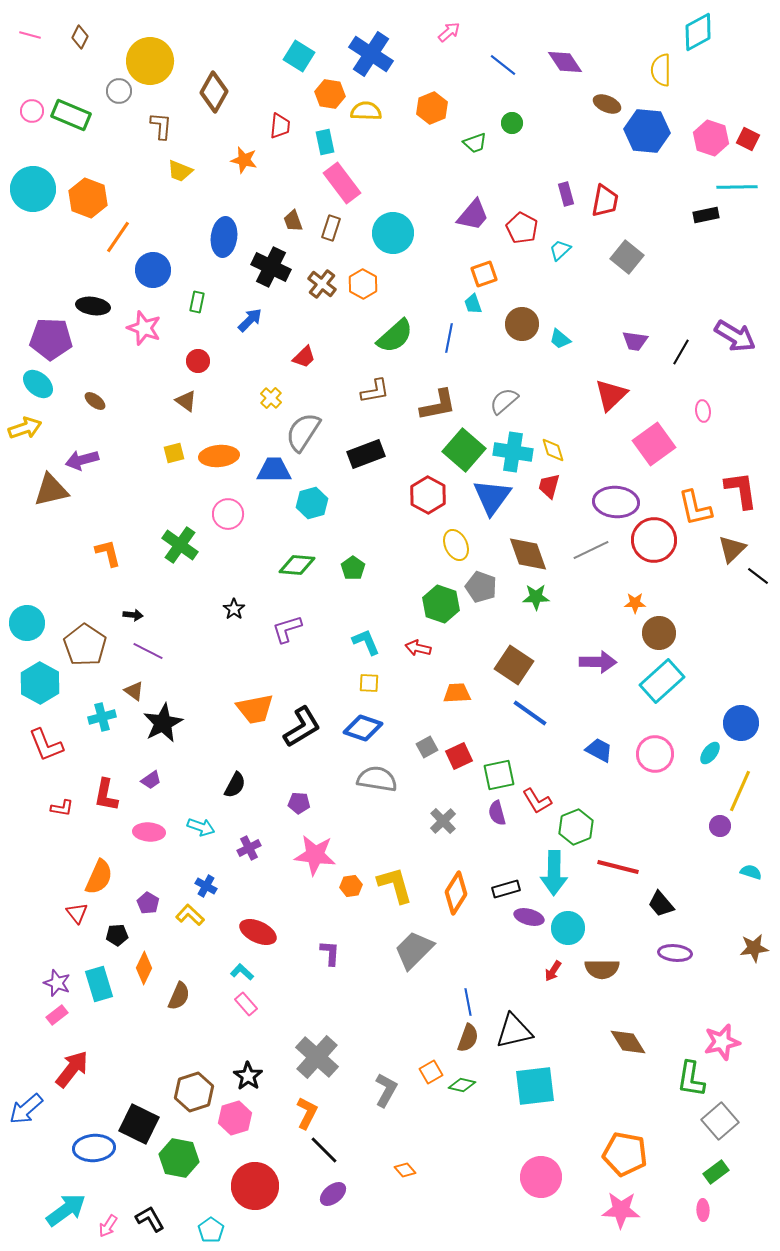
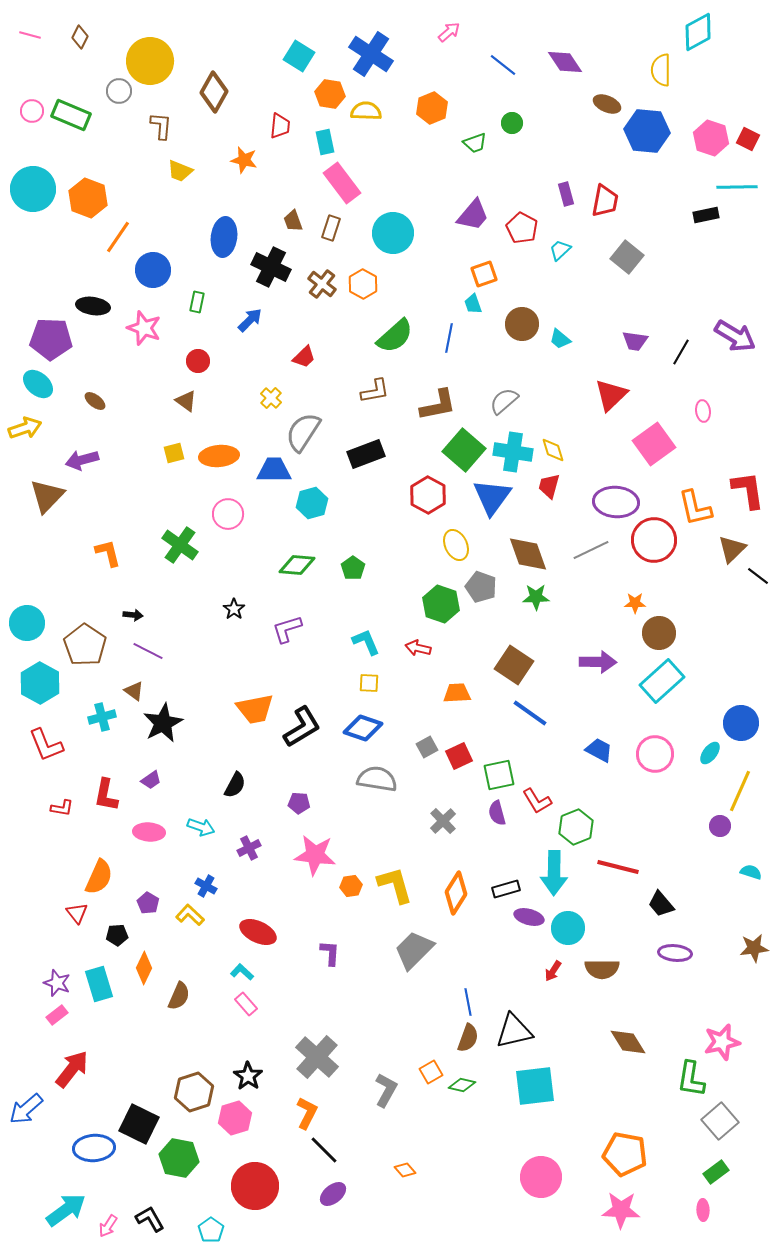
brown triangle at (51, 490): moved 4 px left, 6 px down; rotated 33 degrees counterclockwise
red L-shape at (741, 490): moved 7 px right
